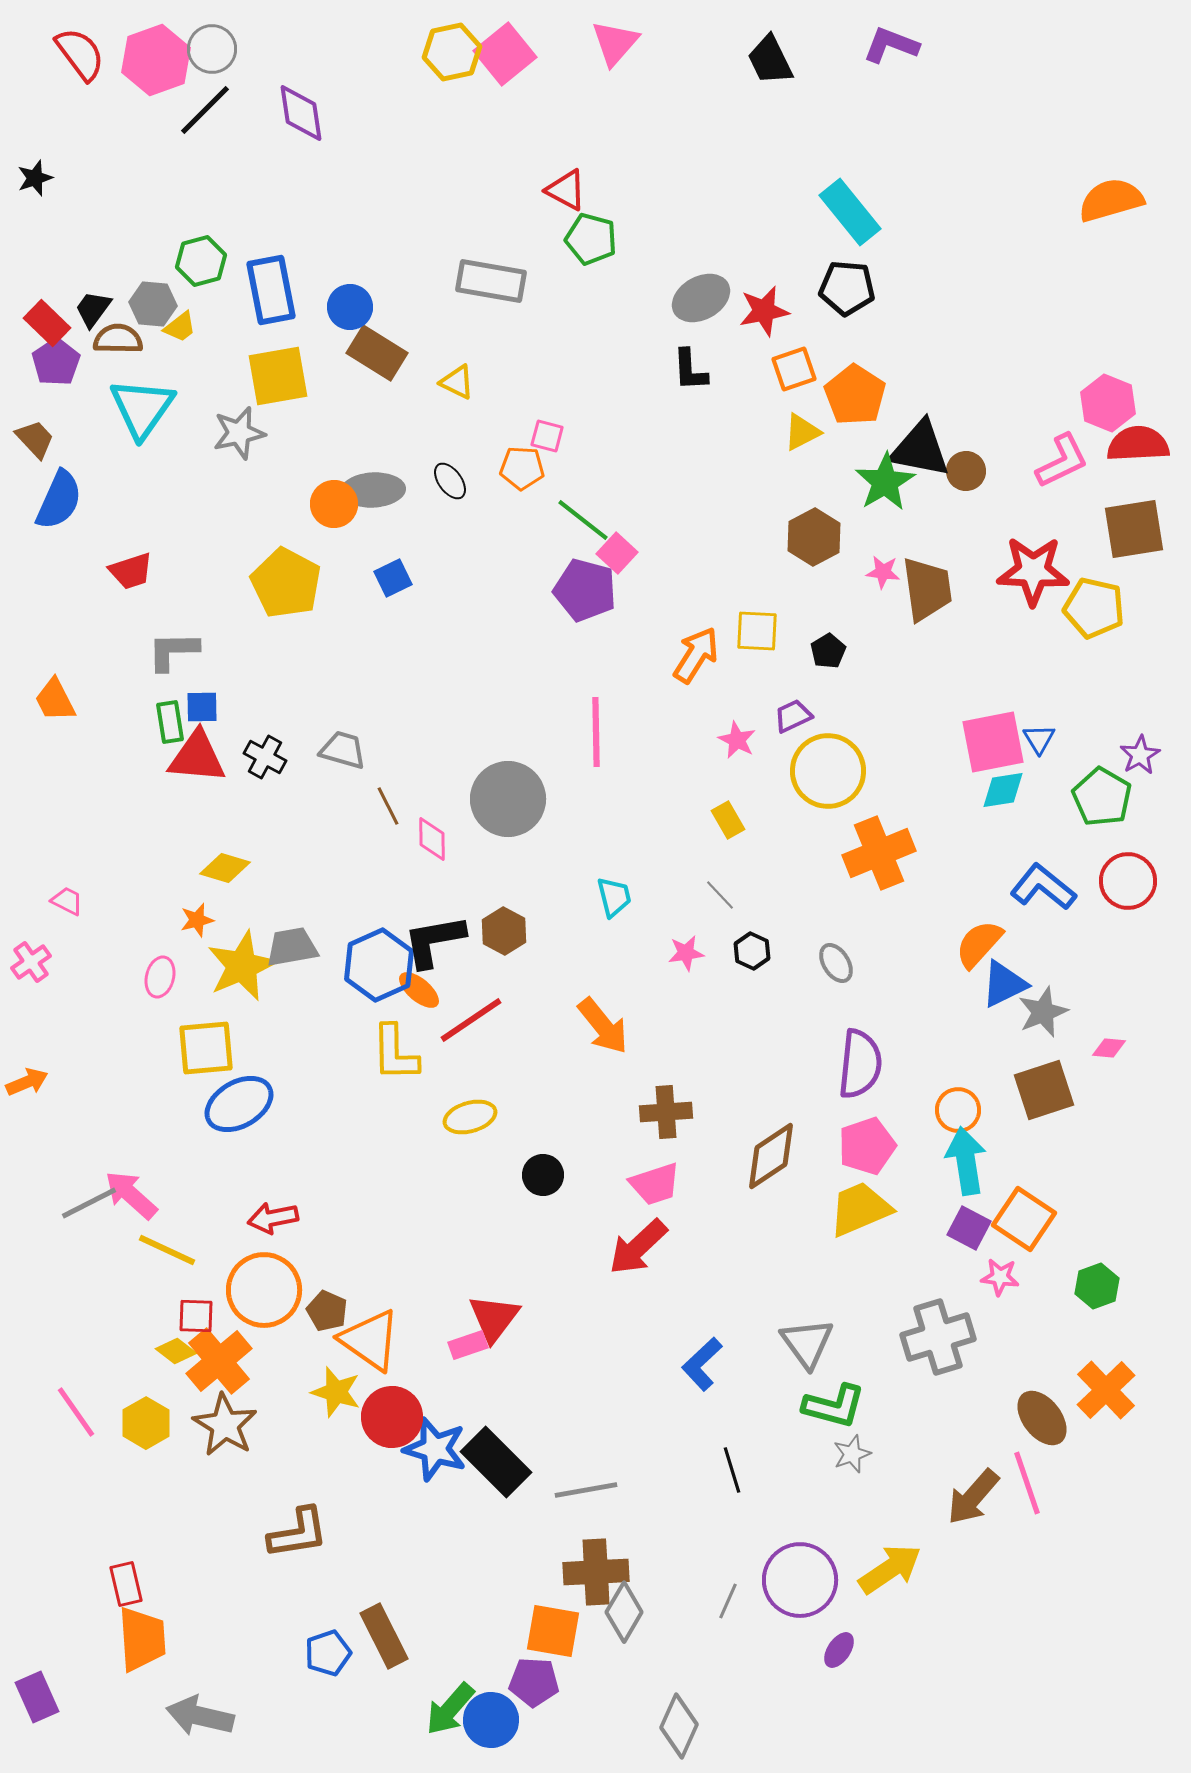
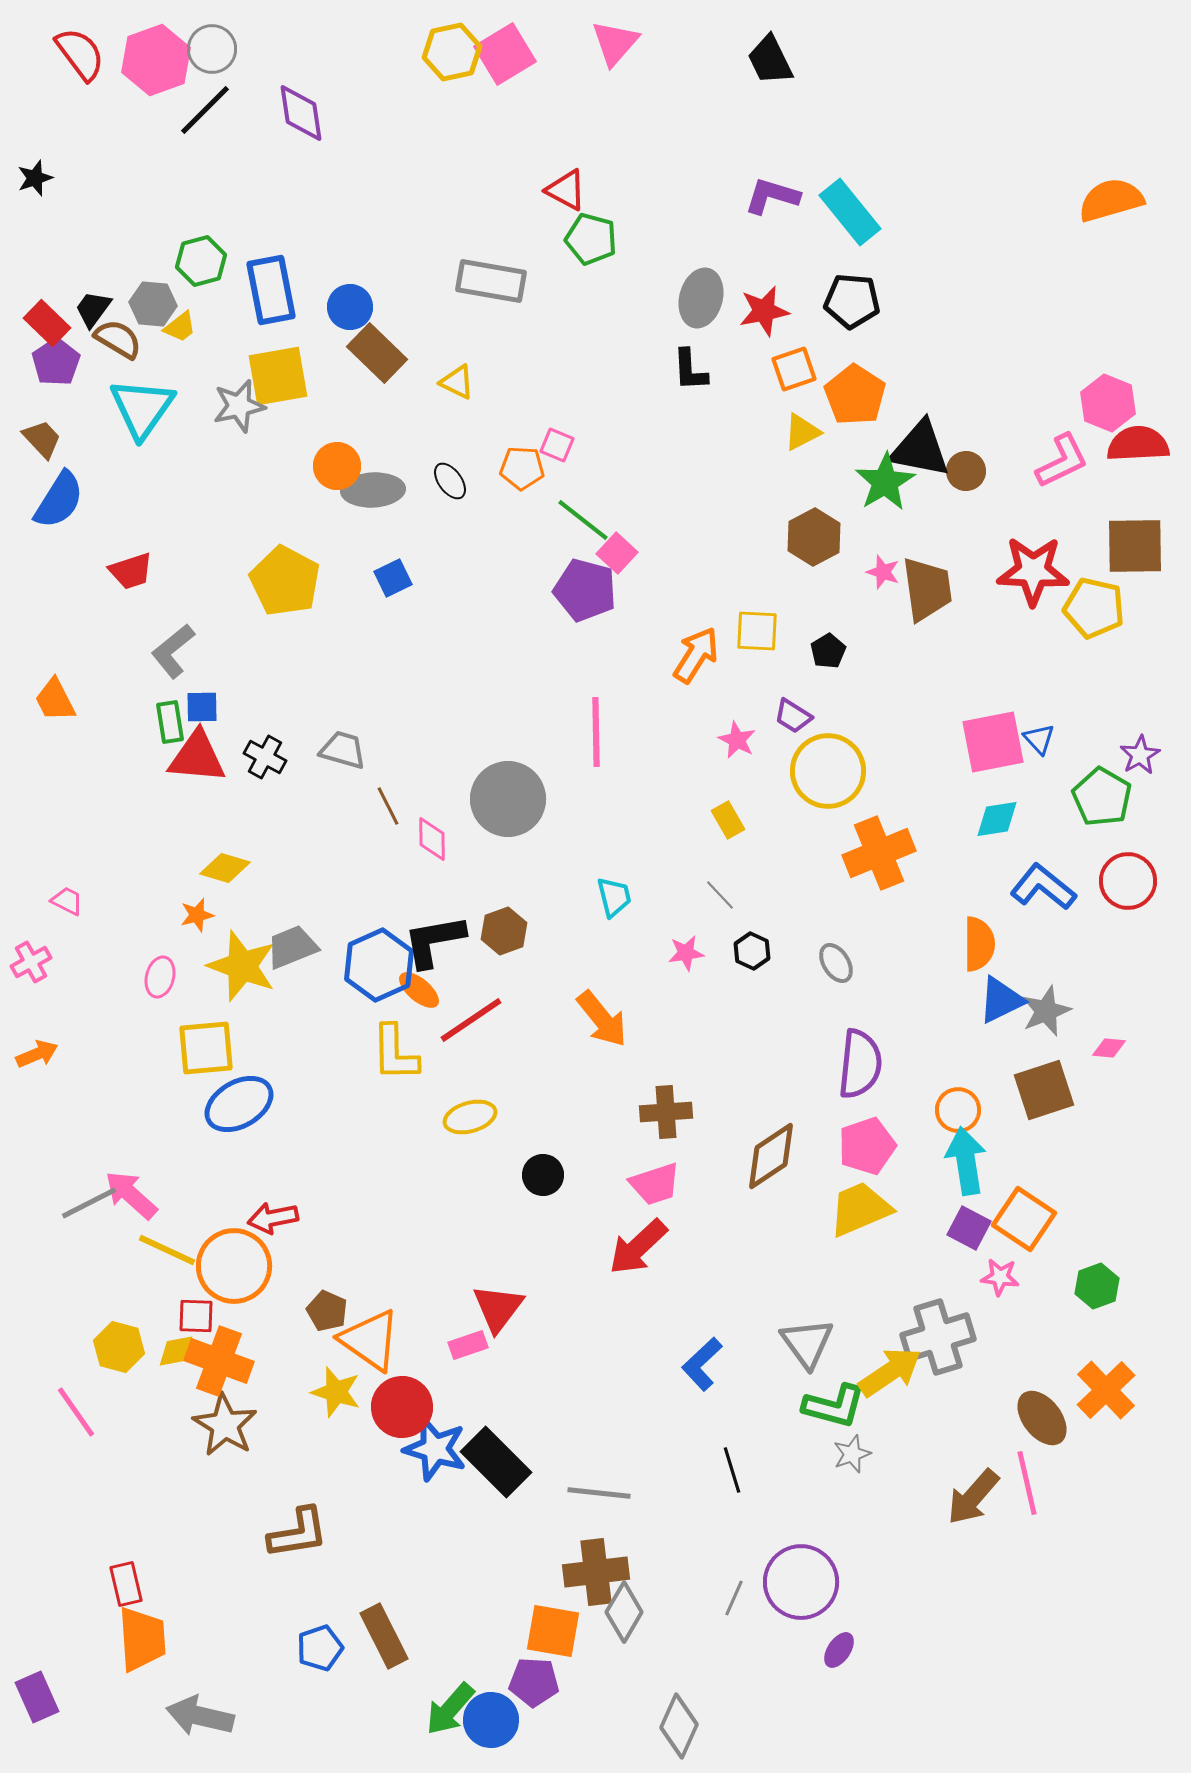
purple L-shape at (891, 45): moved 119 px left, 151 px down; rotated 4 degrees counterclockwise
pink square at (505, 54): rotated 8 degrees clockwise
black pentagon at (847, 288): moved 5 px right, 13 px down
gray ellipse at (701, 298): rotated 46 degrees counterclockwise
brown semicircle at (118, 339): rotated 30 degrees clockwise
brown rectangle at (377, 353): rotated 12 degrees clockwise
gray star at (239, 433): moved 27 px up
pink square at (547, 436): moved 10 px right, 9 px down; rotated 8 degrees clockwise
brown trapezoid at (35, 439): moved 7 px right
blue semicircle at (59, 500): rotated 8 degrees clockwise
orange circle at (334, 504): moved 3 px right, 38 px up
brown square at (1134, 529): moved 1 px right, 17 px down; rotated 8 degrees clockwise
pink star at (883, 572): rotated 12 degrees clockwise
yellow pentagon at (286, 583): moved 1 px left, 2 px up
gray L-shape at (173, 651): rotated 38 degrees counterclockwise
purple trapezoid at (793, 716): rotated 123 degrees counterclockwise
blue triangle at (1039, 739): rotated 12 degrees counterclockwise
cyan diamond at (1003, 790): moved 6 px left, 29 px down
orange star at (197, 920): moved 5 px up
brown hexagon at (504, 931): rotated 12 degrees clockwise
orange semicircle at (979, 944): rotated 138 degrees clockwise
gray trapezoid at (292, 947): rotated 12 degrees counterclockwise
pink cross at (31, 962): rotated 6 degrees clockwise
yellow star at (242, 966): rotated 28 degrees counterclockwise
blue triangle at (1004, 984): moved 3 px left, 16 px down
gray star at (1043, 1012): moved 3 px right, 1 px up
orange arrow at (603, 1026): moved 1 px left, 7 px up
orange arrow at (27, 1082): moved 10 px right, 28 px up
orange circle at (264, 1290): moved 30 px left, 24 px up
red triangle at (494, 1318): moved 4 px right, 10 px up
yellow diamond at (176, 1351): rotated 48 degrees counterclockwise
orange cross at (219, 1361): rotated 30 degrees counterclockwise
red circle at (392, 1417): moved 10 px right, 10 px up
yellow hexagon at (146, 1423): moved 27 px left, 76 px up; rotated 15 degrees counterclockwise
pink line at (1027, 1483): rotated 6 degrees clockwise
gray line at (586, 1490): moved 13 px right, 3 px down; rotated 16 degrees clockwise
yellow arrow at (890, 1569): moved 197 px up
brown cross at (596, 1572): rotated 4 degrees counterclockwise
purple circle at (800, 1580): moved 1 px right, 2 px down
gray line at (728, 1601): moved 6 px right, 3 px up
blue pentagon at (328, 1653): moved 8 px left, 5 px up
